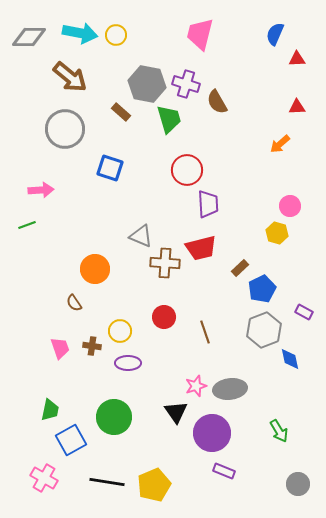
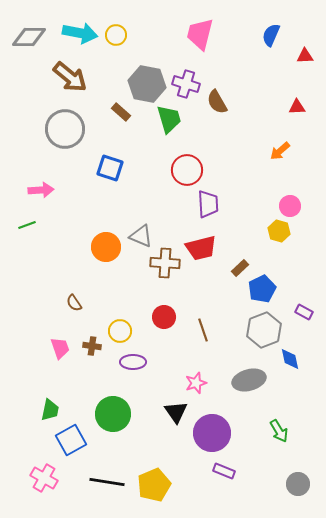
blue semicircle at (275, 34): moved 4 px left, 1 px down
red triangle at (297, 59): moved 8 px right, 3 px up
orange arrow at (280, 144): moved 7 px down
yellow hexagon at (277, 233): moved 2 px right, 2 px up
orange circle at (95, 269): moved 11 px right, 22 px up
brown line at (205, 332): moved 2 px left, 2 px up
purple ellipse at (128, 363): moved 5 px right, 1 px up
pink star at (196, 386): moved 3 px up
gray ellipse at (230, 389): moved 19 px right, 9 px up; rotated 8 degrees counterclockwise
green circle at (114, 417): moved 1 px left, 3 px up
